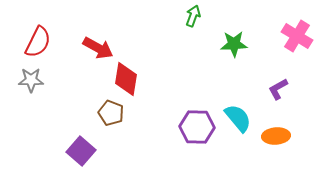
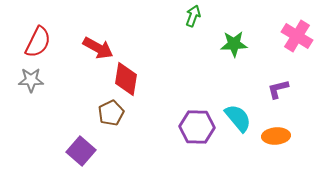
purple L-shape: rotated 15 degrees clockwise
brown pentagon: rotated 25 degrees clockwise
